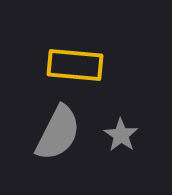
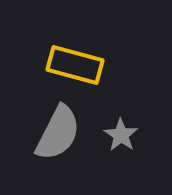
yellow rectangle: rotated 10 degrees clockwise
